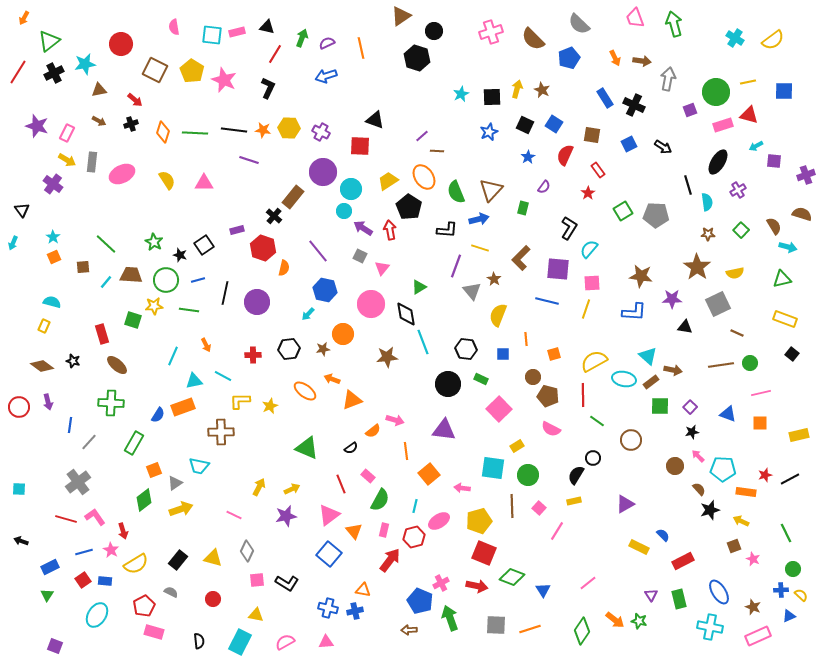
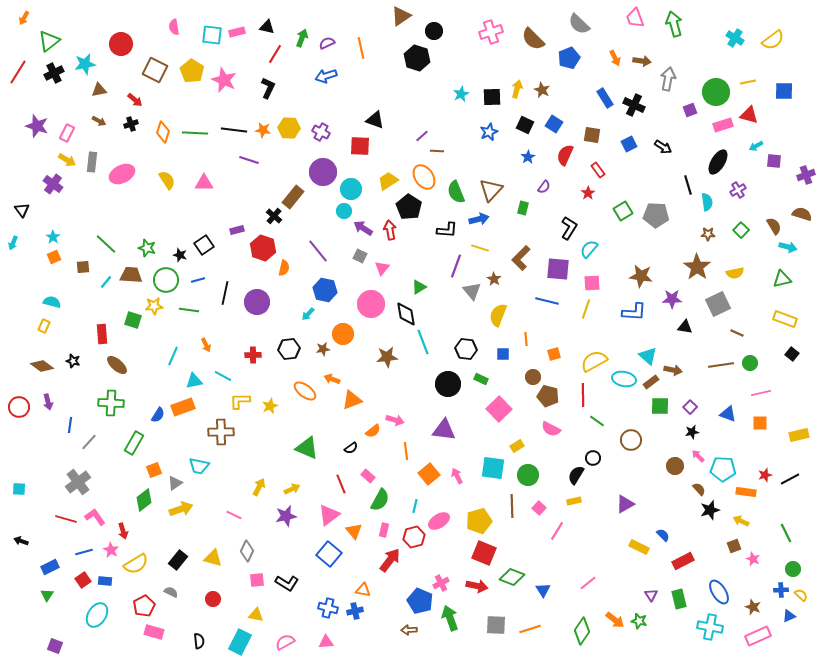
green star at (154, 242): moved 7 px left, 6 px down; rotated 12 degrees counterclockwise
red rectangle at (102, 334): rotated 12 degrees clockwise
pink arrow at (462, 488): moved 5 px left, 12 px up; rotated 56 degrees clockwise
